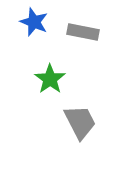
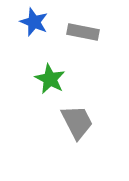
green star: rotated 8 degrees counterclockwise
gray trapezoid: moved 3 px left
